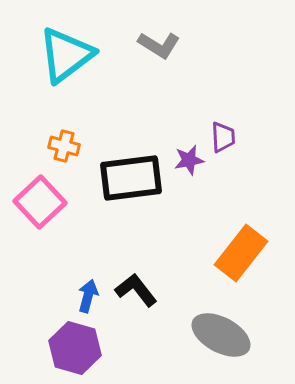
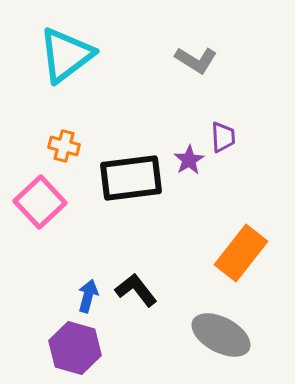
gray L-shape: moved 37 px right, 15 px down
purple star: rotated 20 degrees counterclockwise
